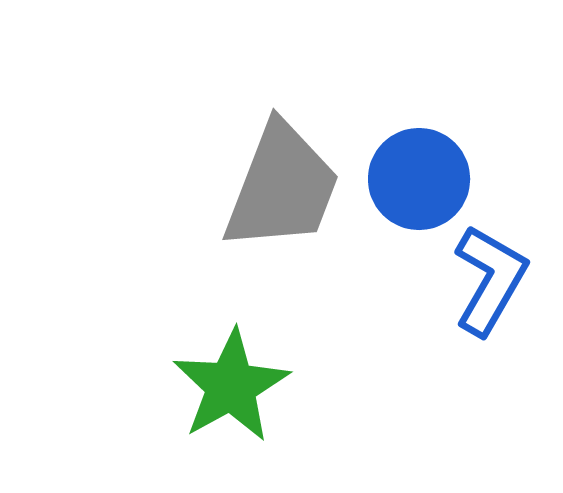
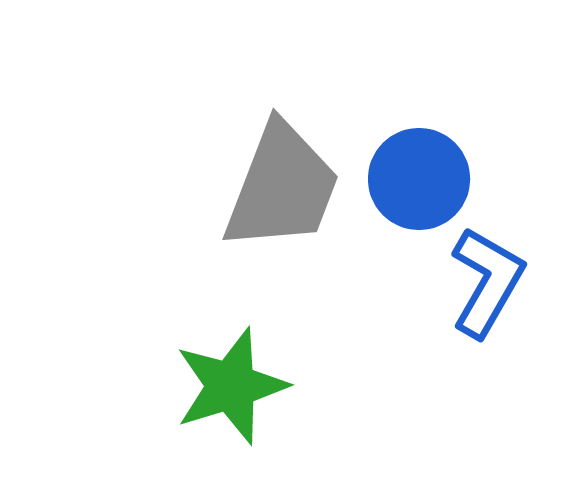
blue L-shape: moved 3 px left, 2 px down
green star: rotated 12 degrees clockwise
